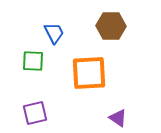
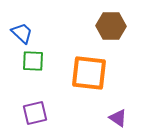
blue trapezoid: moved 32 px left; rotated 20 degrees counterclockwise
orange square: rotated 9 degrees clockwise
